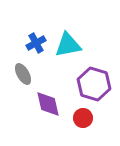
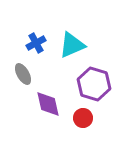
cyan triangle: moved 4 px right; rotated 12 degrees counterclockwise
